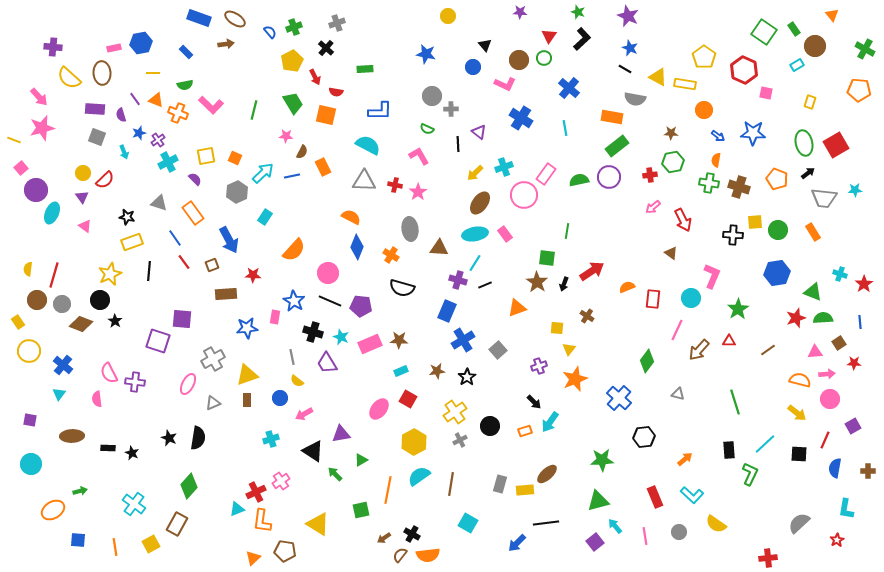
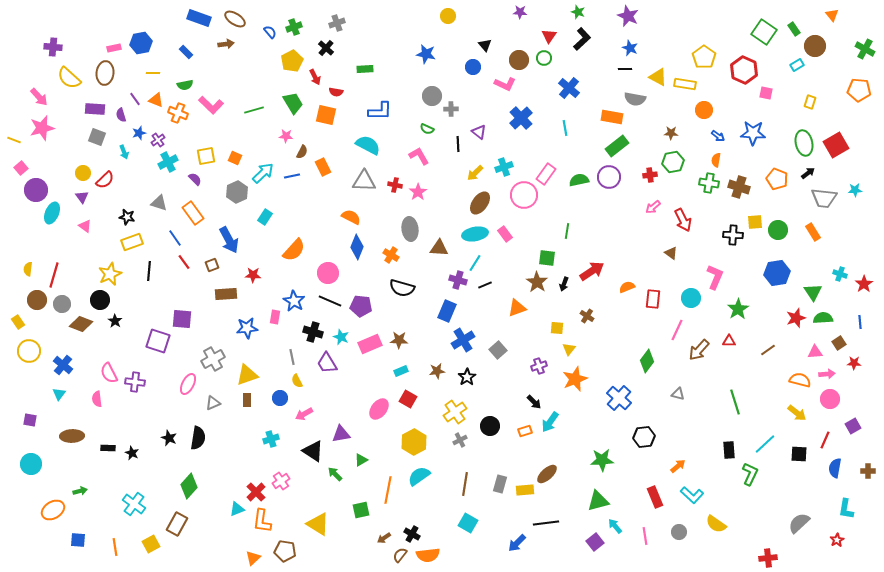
black line at (625, 69): rotated 32 degrees counterclockwise
brown ellipse at (102, 73): moved 3 px right; rotated 10 degrees clockwise
green line at (254, 110): rotated 60 degrees clockwise
blue cross at (521, 118): rotated 15 degrees clockwise
pink L-shape at (712, 276): moved 3 px right, 1 px down
green triangle at (813, 292): rotated 36 degrees clockwise
yellow semicircle at (297, 381): rotated 24 degrees clockwise
orange arrow at (685, 459): moved 7 px left, 7 px down
brown line at (451, 484): moved 14 px right
red cross at (256, 492): rotated 18 degrees counterclockwise
